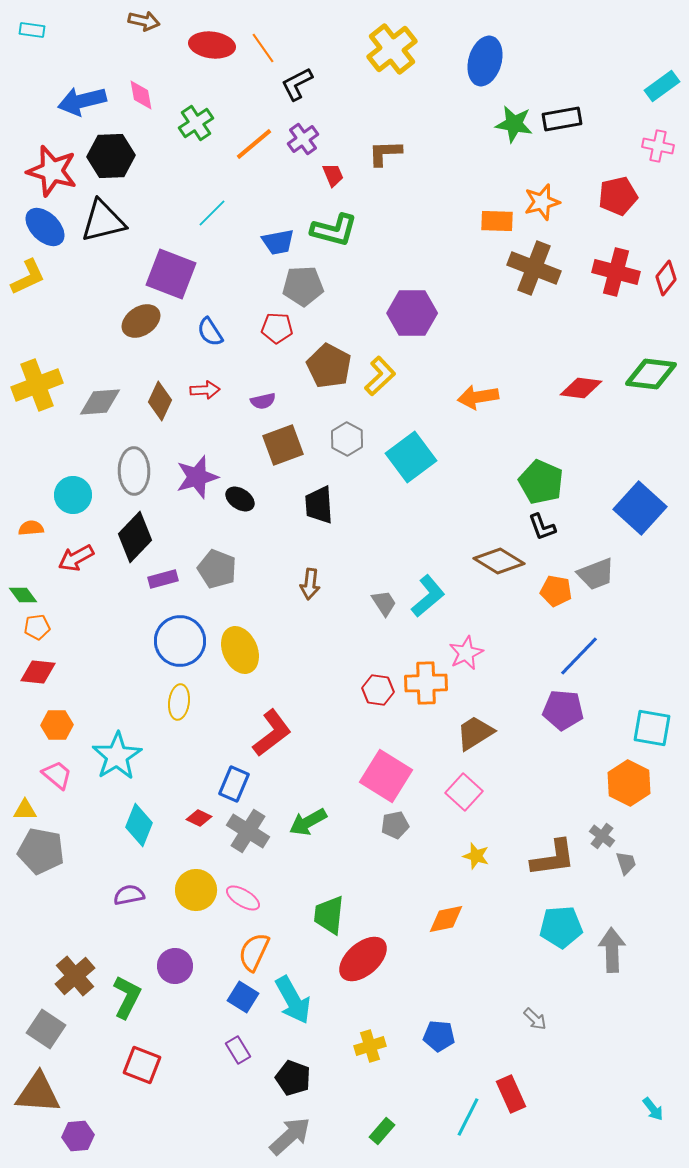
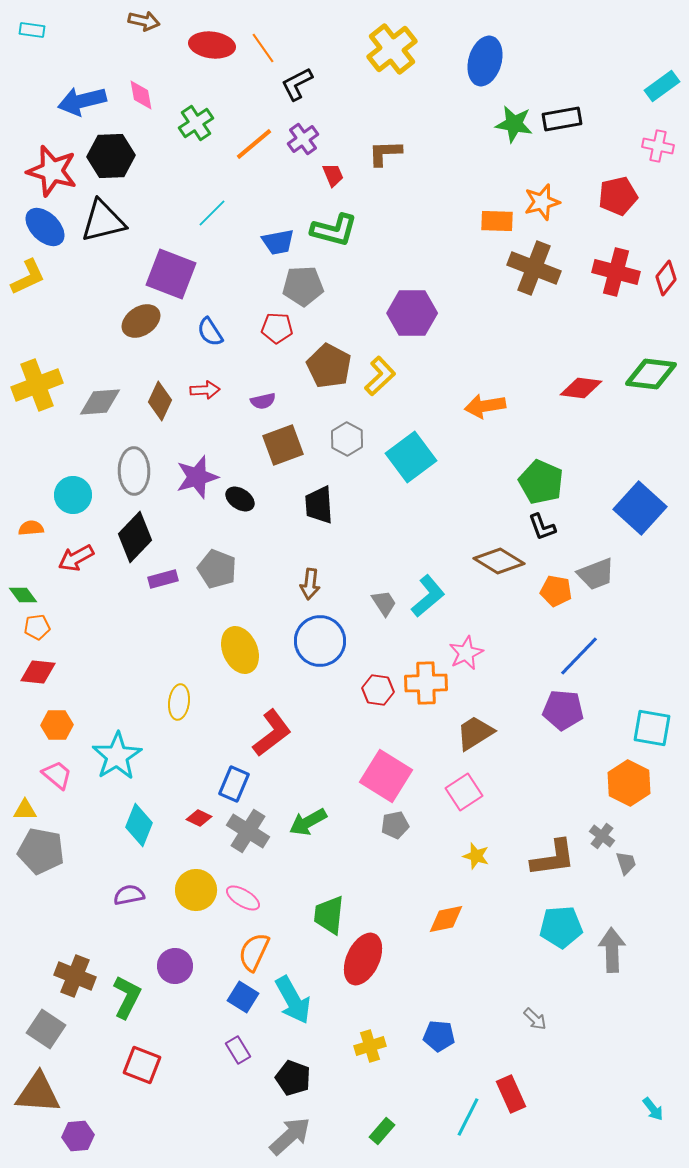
orange arrow at (478, 397): moved 7 px right, 9 px down
blue circle at (180, 641): moved 140 px right
pink square at (464, 792): rotated 15 degrees clockwise
red ellipse at (363, 959): rotated 24 degrees counterclockwise
brown cross at (75, 976): rotated 27 degrees counterclockwise
